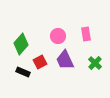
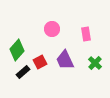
pink circle: moved 6 px left, 7 px up
green diamond: moved 4 px left, 6 px down
black rectangle: rotated 64 degrees counterclockwise
